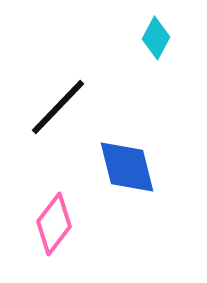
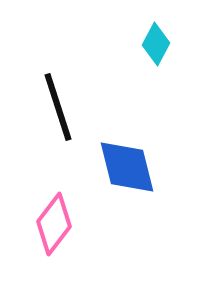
cyan diamond: moved 6 px down
black line: rotated 62 degrees counterclockwise
